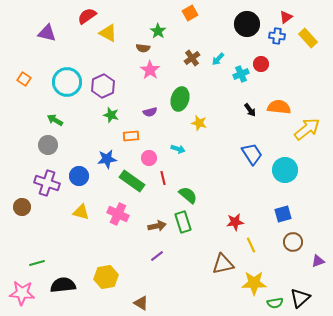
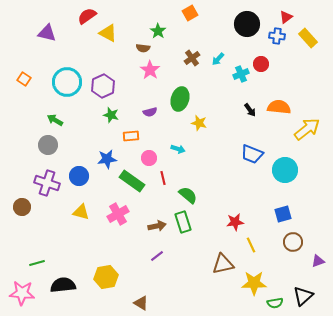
blue trapezoid at (252, 154): rotated 145 degrees clockwise
pink cross at (118, 214): rotated 35 degrees clockwise
black triangle at (300, 298): moved 3 px right, 2 px up
